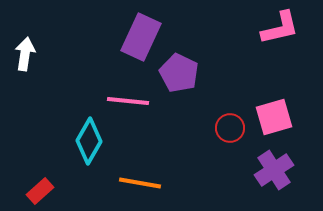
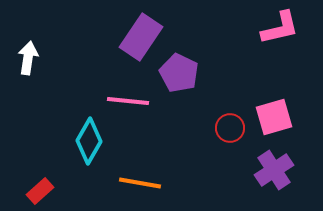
purple rectangle: rotated 9 degrees clockwise
white arrow: moved 3 px right, 4 px down
